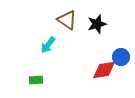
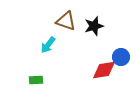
brown triangle: moved 1 px left, 1 px down; rotated 15 degrees counterclockwise
black star: moved 3 px left, 2 px down
